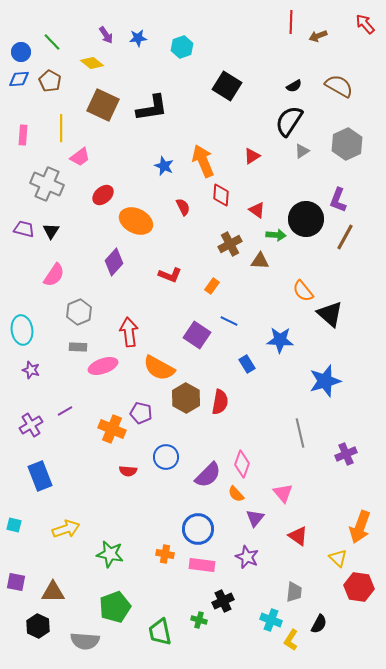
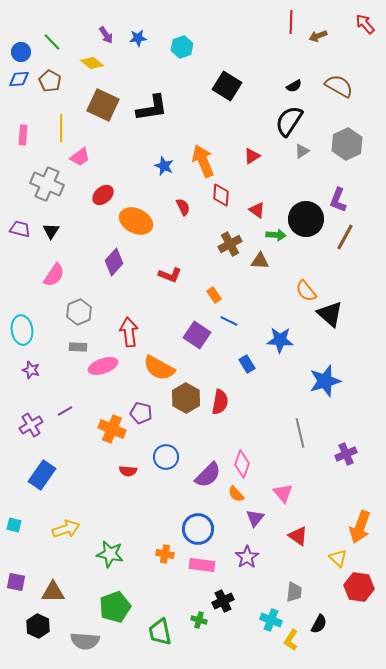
purple trapezoid at (24, 229): moved 4 px left
orange rectangle at (212, 286): moved 2 px right, 9 px down; rotated 70 degrees counterclockwise
orange semicircle at (303, 291): moved 3 px right
blue rectangle at (40, 476): moved 2 px right, 1 px up; rotated 56 degrees clockwise
purple star at (247, 557): rotated 15 degrees clockwise
